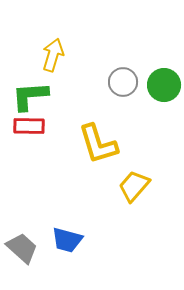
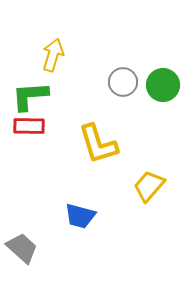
green circle: moved 1 px left
yellow trapezoid: moved 15 px right
blue trapezoid: moved 13 px right, 24 px up
